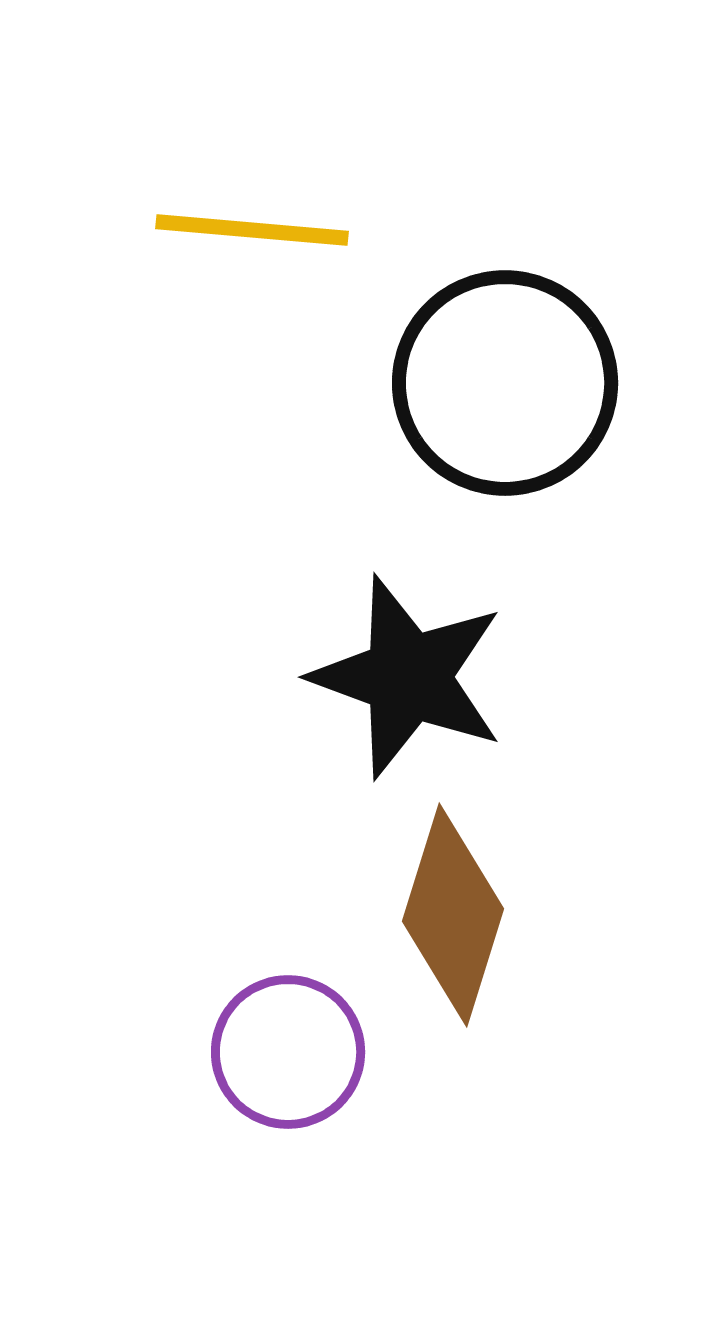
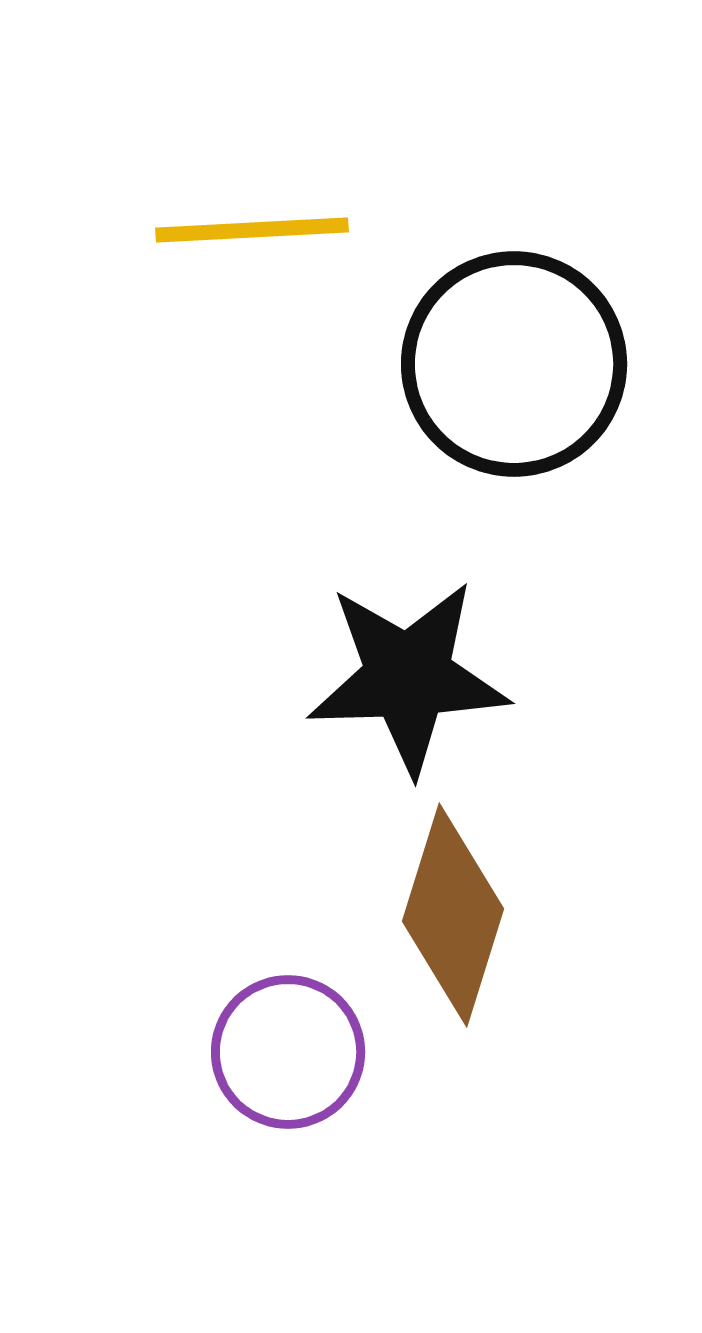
yellow line: rotated 8 degrees counterclockwise
black circle: moved 9 px right, 19 px up
black star: rotated 22 degrees counterclockwise
